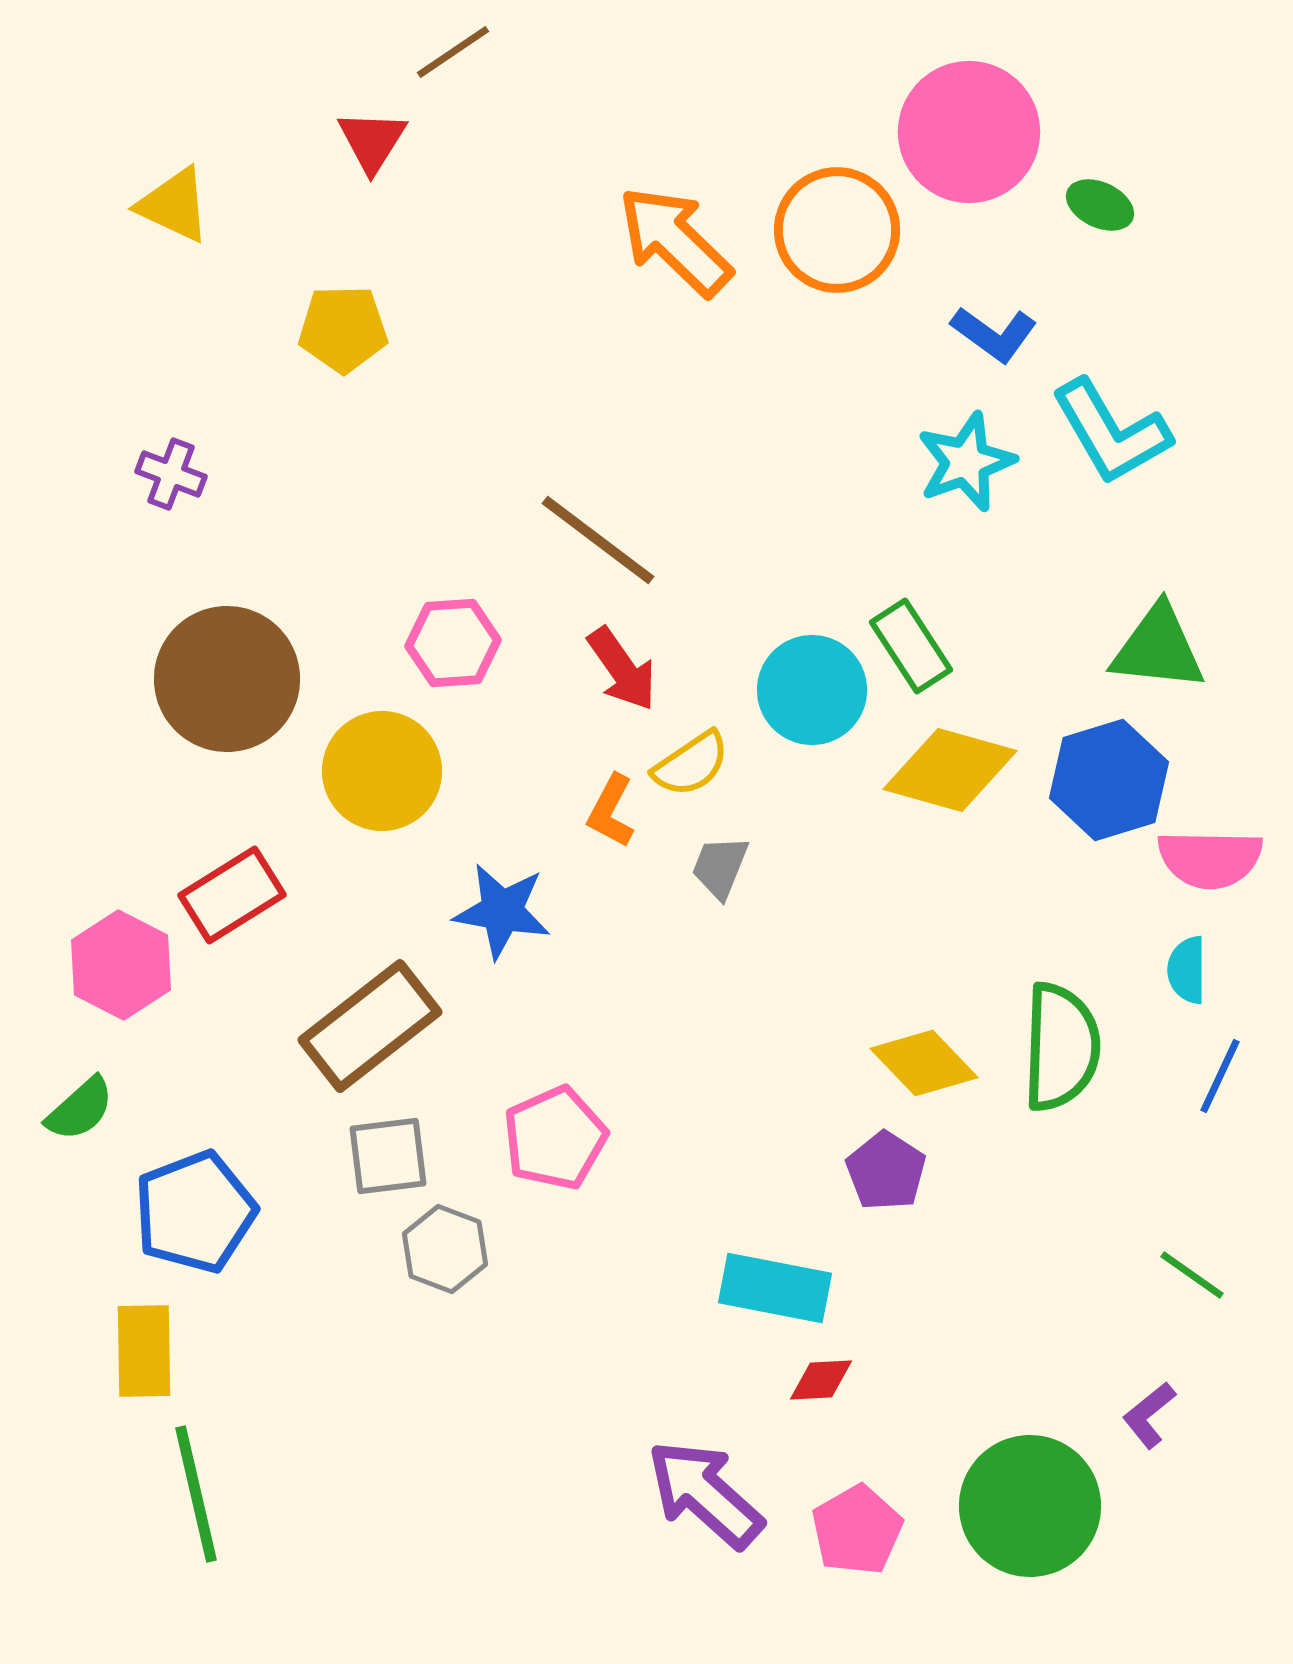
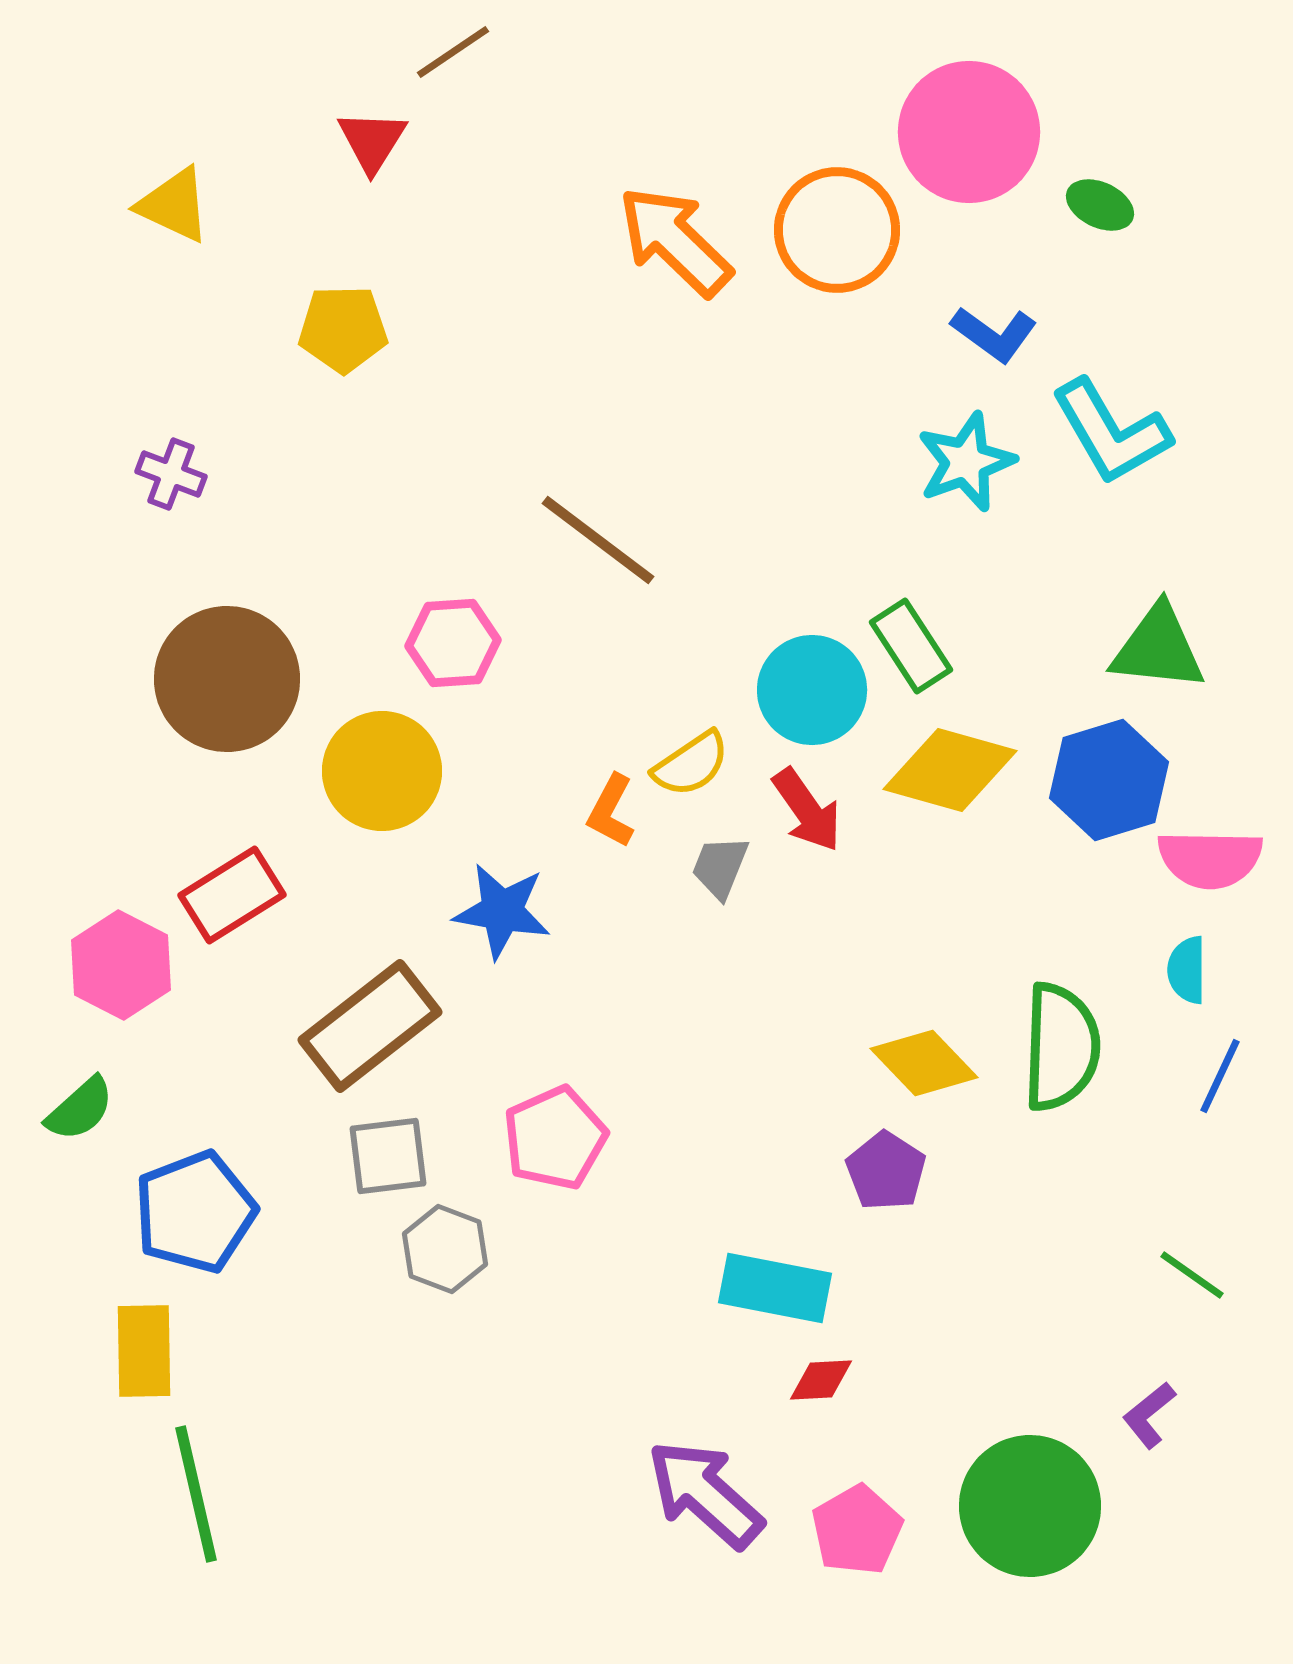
red arrow at (622, 669): moved 185 px right, 141 px down
